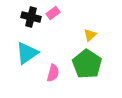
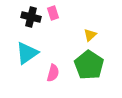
pink rectangle: rotated 72 degrees counterclockwise
green pentagon: moved 2 px right, 1 px down
